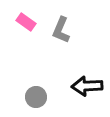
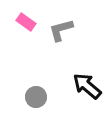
gray L-shape: rotated 52 degrees clockwise
black arrow: rotated 44 degrees clockwise
